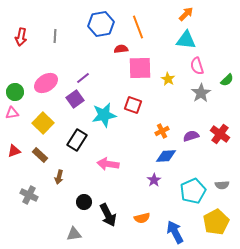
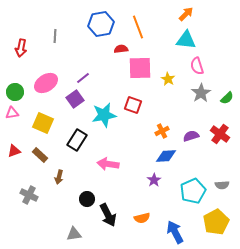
red arrow: moved 11 px down
green semicircle: moved 18 px down
yellow square: rotated 20 degrees counterclockwise
black circle: moved 3 px right, 3 px up
